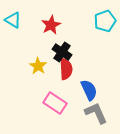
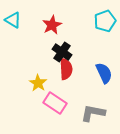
red star: moved 1 px right
yellow star: moved 17 px down
blue semicircle: moved 15 px right, 17 px up
gray L-shape: moved 3 px left; rotated 55 degrees counterclockwise
